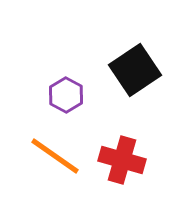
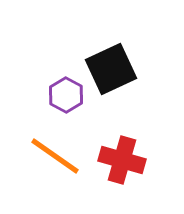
black square: moved 24 px left, 1 px up; rotated 9 degrees clockwise
